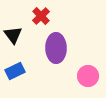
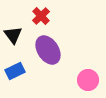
purple ellipse: moved 8 px left, 2 px down; rotated 32 degrees counterclockwise
pink circle: moved 4 px down
